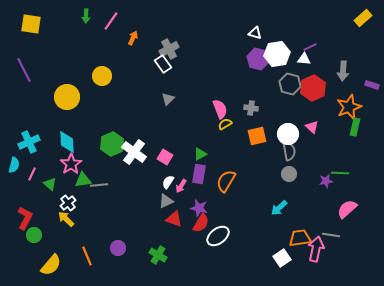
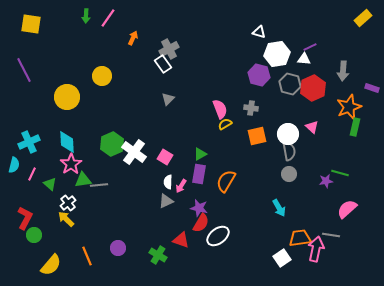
pink line at (111, 21): moved 3 px left, 3 px up
white triangle at (255, 33): moved 4 px right, 1 px up
purple hexagon at (258, 59): moved 1 px right, 16 px down
purple rectangle at (372, 85): moved 3 px down
green line at (340, 173): rotated 12 degrees clockwise
white semicircle at (168, 182): rotated 32 degrees counterclockwise
cyan arrow at (279, 208): rotated 78 degrees counterclockwise
red triangle at (174, 219): moved 7 px right, 21 px down
